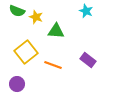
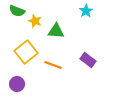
cyan star: rotated 16 degrees clockwise
yellow star: moved 1 px left, 4 px down
